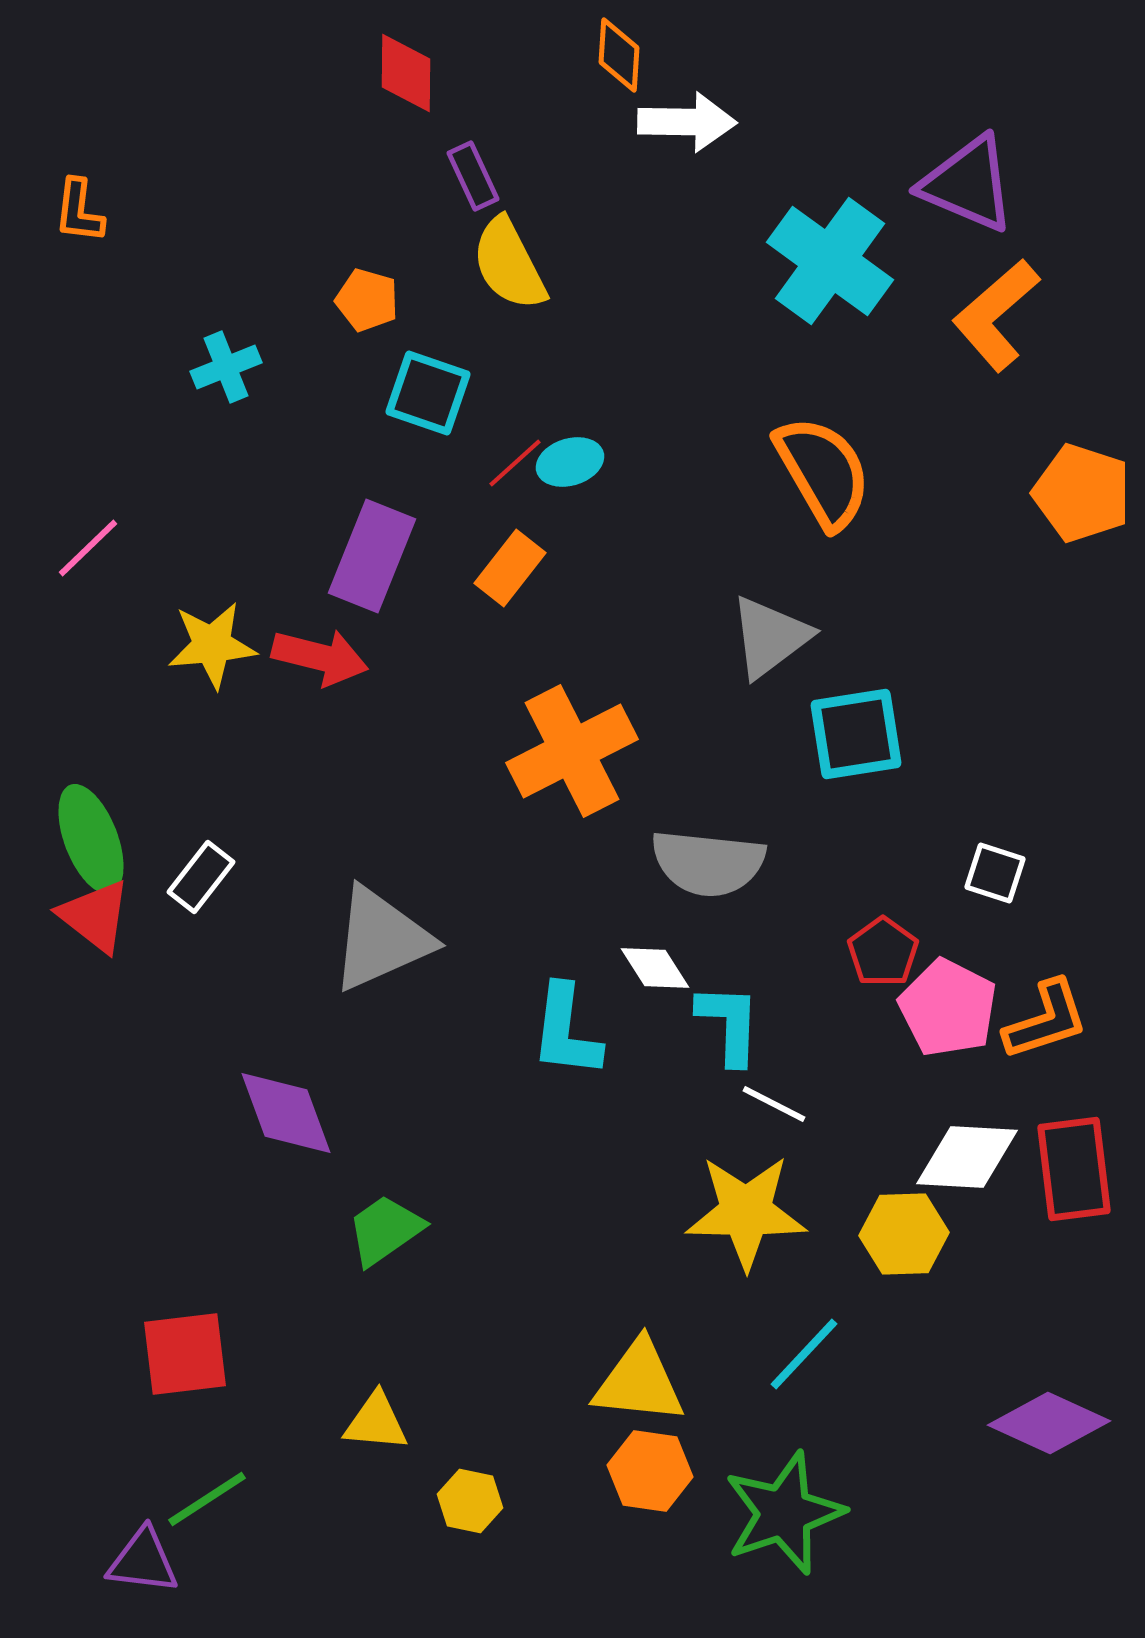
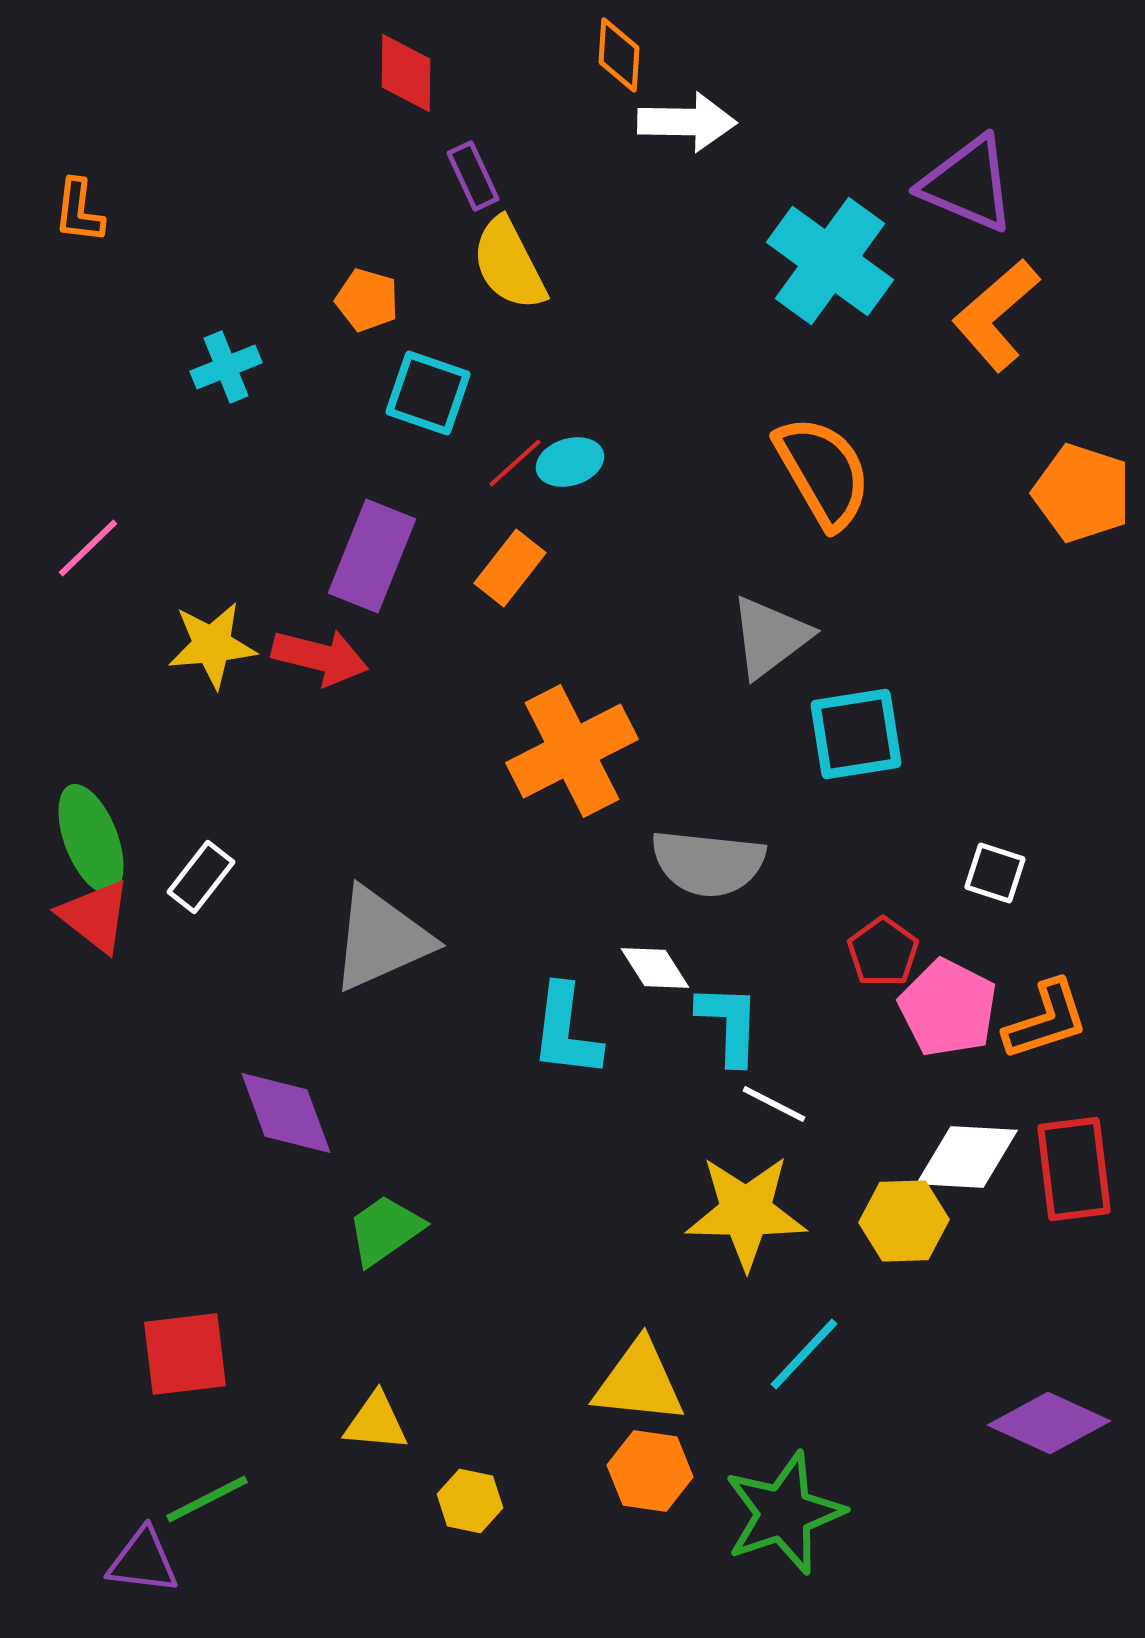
yellow hexagon at (904, 1234): moved 13 px up
green line at (207, 1499): rotated 6 degrees clockwise
